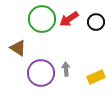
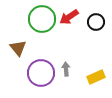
red arrow: moved 2 px up
brown triangle: rotated 18 degrees clockwise
